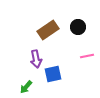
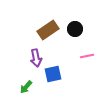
black circle: moved 3 px left, 2 px down
purple arrow: moved 1 px up
